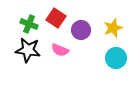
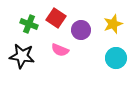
yellow star: moved 4 px up
black star: moved 6 px left, 6 px down
